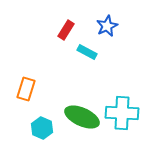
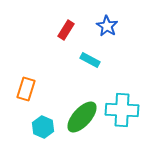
blue star: rotated 15 degrees counterclockwise
cyan rectangle: moved 3 px right, 8 px down
cyan cross: moved 3 px up
green ellipse: rotated 72 degrees counterclockwise
cyan hexagon: moved 1 px right, 1 px up
